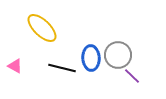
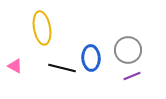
yellow ellipse: rotated 36 degrees clockwise
gray circle: moved 10 px right, 5 px up
purple line: rotated 66 degrees counterclockwise
